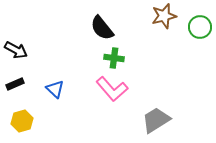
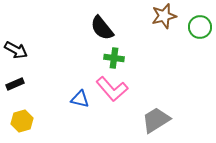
blue triangle: moved 25 px right, 10 px down; rotated 30 degrees counterclockwise
